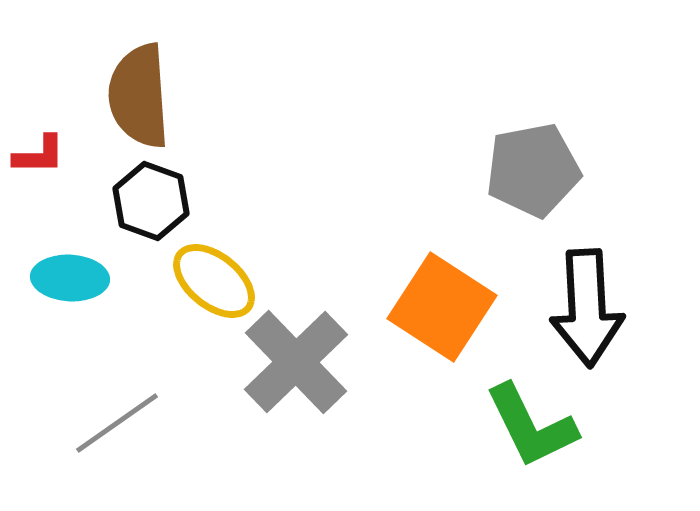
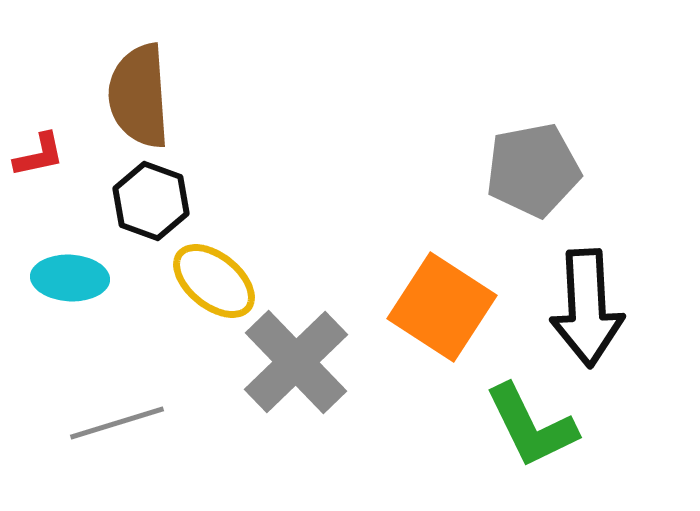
red L-shape: rotated 12 degrees counterclockwise
gray line: rotated 18 degrees clockwise
